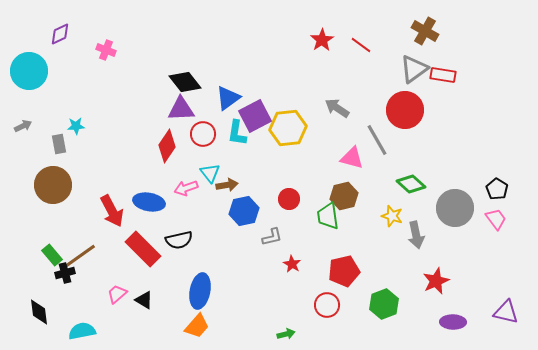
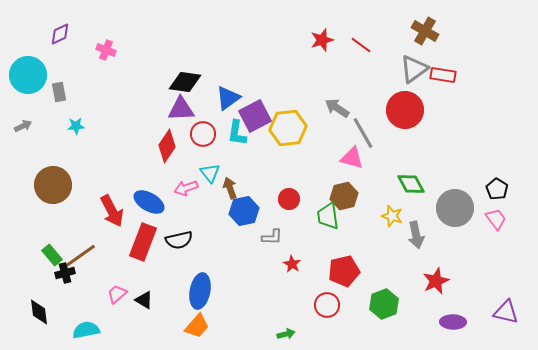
red star at (322, 40): rotated 15 degrees clockwise
cyan circle at (29, 71): moved 1 px left, 4 px down
black diamond at (185, 82): rotated 44 degrees counterclockwise
gray line at (377, 140): moved 14 px left, 7 px up
gray rectangle at (59, 144): moved 52 px up
green diamond at (411, 184): rotated 20 degrees clockwise
brown arrow at (227, 185): moved 3 px right, 3 px down; rotated 100 degrees counterclockwise
blue ellipse at (149, 202): rotated 20 degrees clockwise
gray L-shape at (272, 237): rotated 15 degrees clockwise
red rectangle at (143, 249): moved 7 px up; rotated 66 degrees clockwise
cyan semicircle at (82, 331): moved 4 px right, 1 px up
